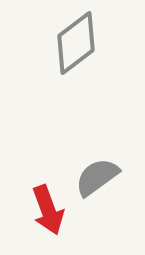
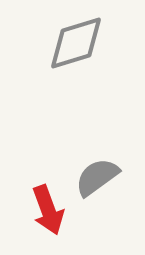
gray diamond: rotated 20 degrees clockwise
